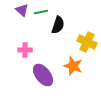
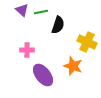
pink cross: moved 2 px right
